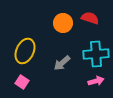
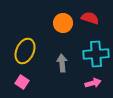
gray arrow: rotated 126 degrees clockwise
pink arrow: moved 3 px left, 2 px down
